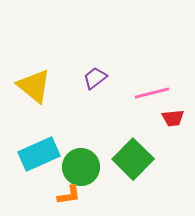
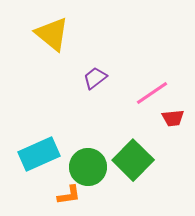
yellow triangle: moved 18 px right, 52 px up
pink line: rotated 20 degrees counterclockwise
green square: moved 1 px down
green circle: moved 7 px right
